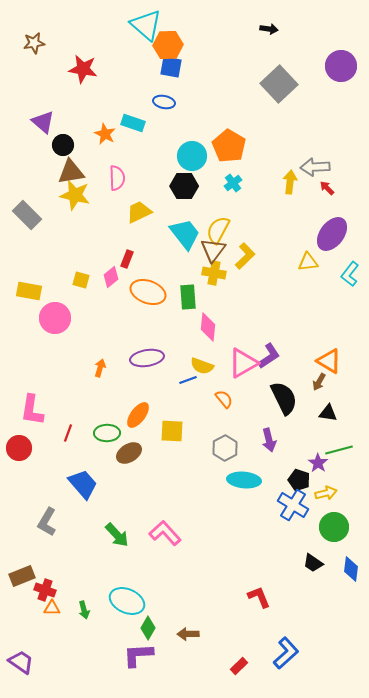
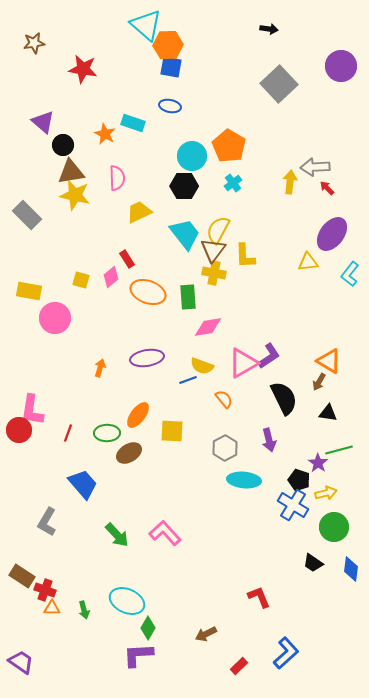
blue ellipse at (164, 102): moved 6 px right, 4 px down
yellow L-shape at (245, 256): rotated 132 degrees clockwise
red rectangle at (127, 259): rotated 54 degrees counterclockwise
pink diamond at (208, 327): rotated 76 degrees clockwise
red circle at (19, 448): moved 18 px up
brown rectangle at (22, 576): rotated 55 degrees clockwise
brown arrow at (188, 634): moved 18 px right; rotated 25 degrees counterclockwise
